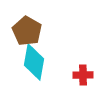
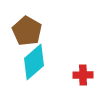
cyan diamond: rotated 39 degrees clockwise
